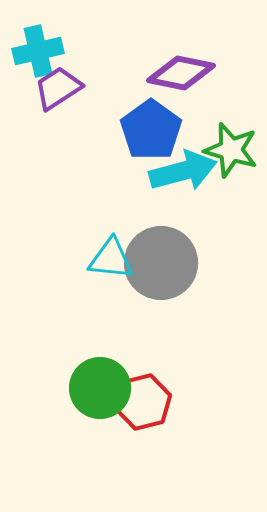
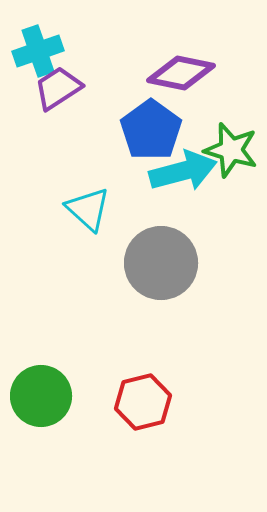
cyan cross: rotated 6 degrees counterclockwise
cyan triangle: moved 23 px left, 50 px up; rotated 36 degrees clockwise
green circle: moved 59 px left, 8 px down
